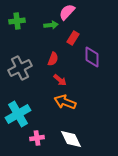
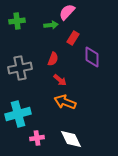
gray cross: rotated 15 degrees clockwise
cyan cross: rotated 15 degrees clockwise
